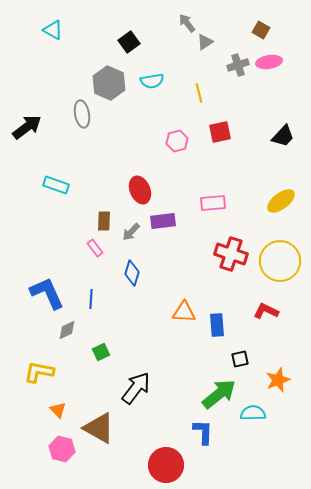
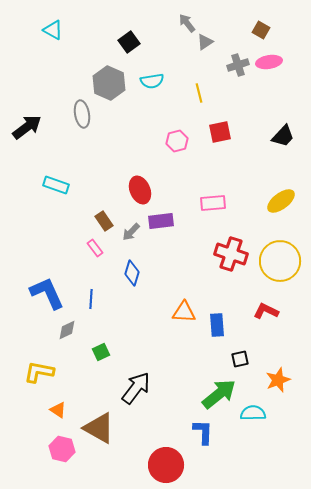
brown rectangle at (104, 221): rotated 36 degrees counterclockwise
purple rectangle at (163, 221): moved 2 px left
orange triangle at (58, 410): rotated 12 degrees counterclockwise
